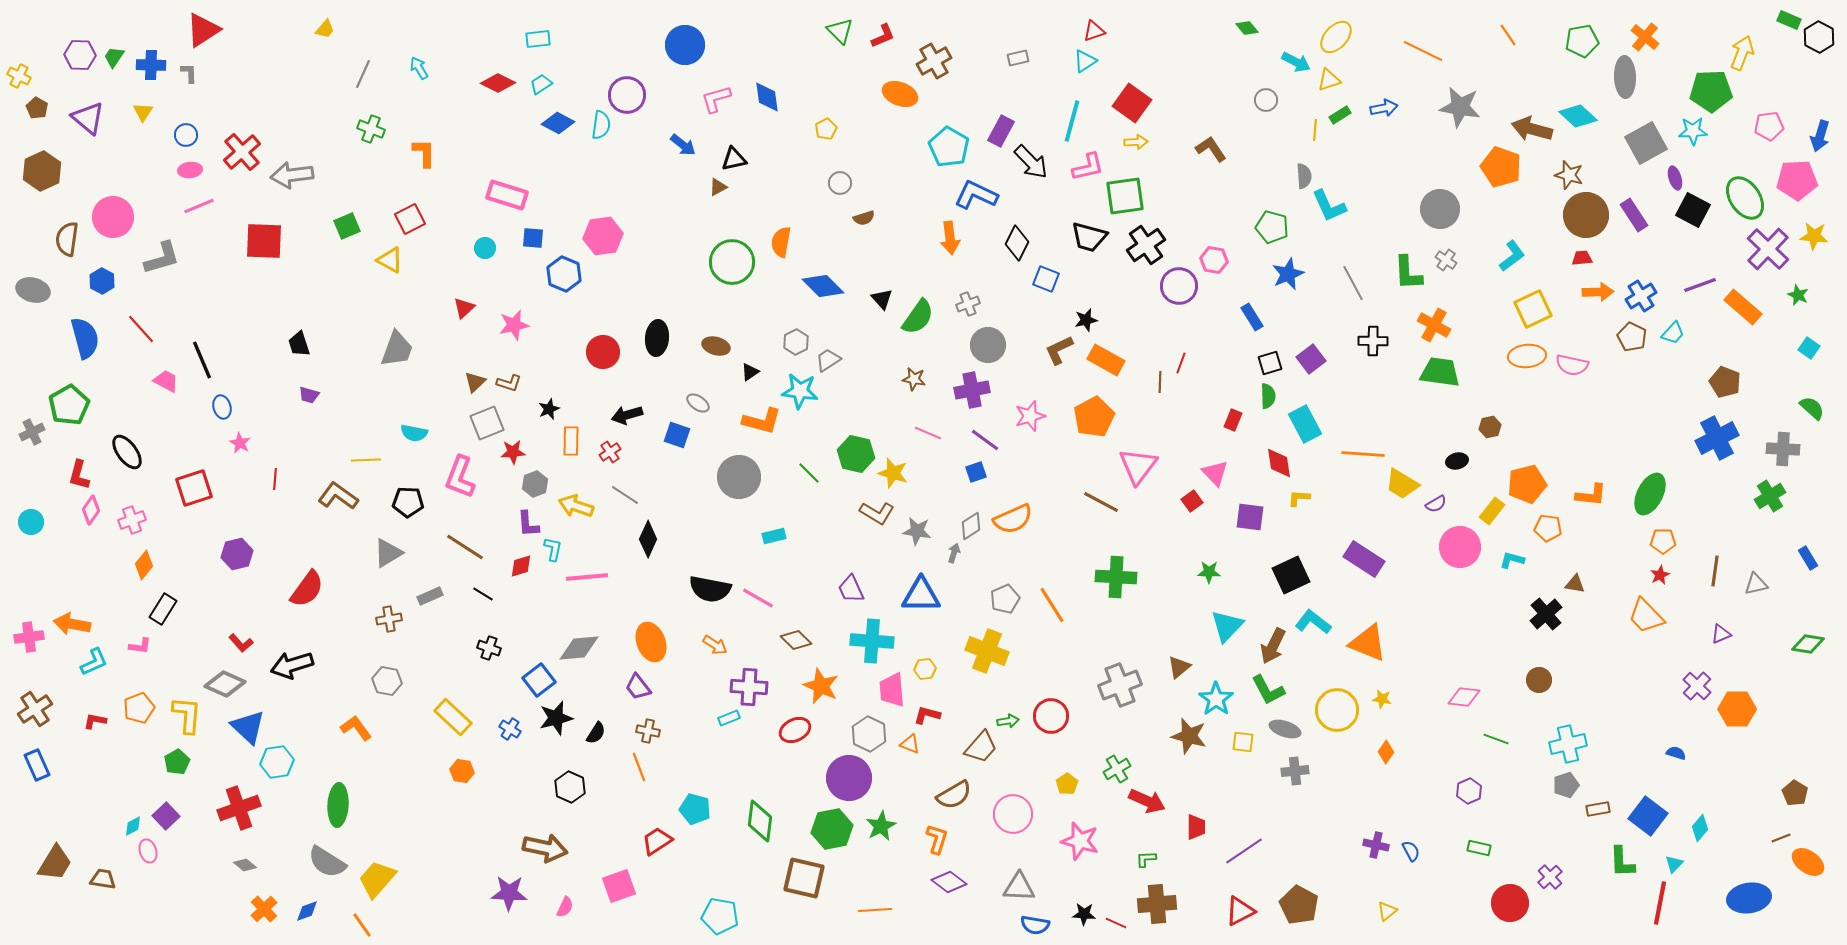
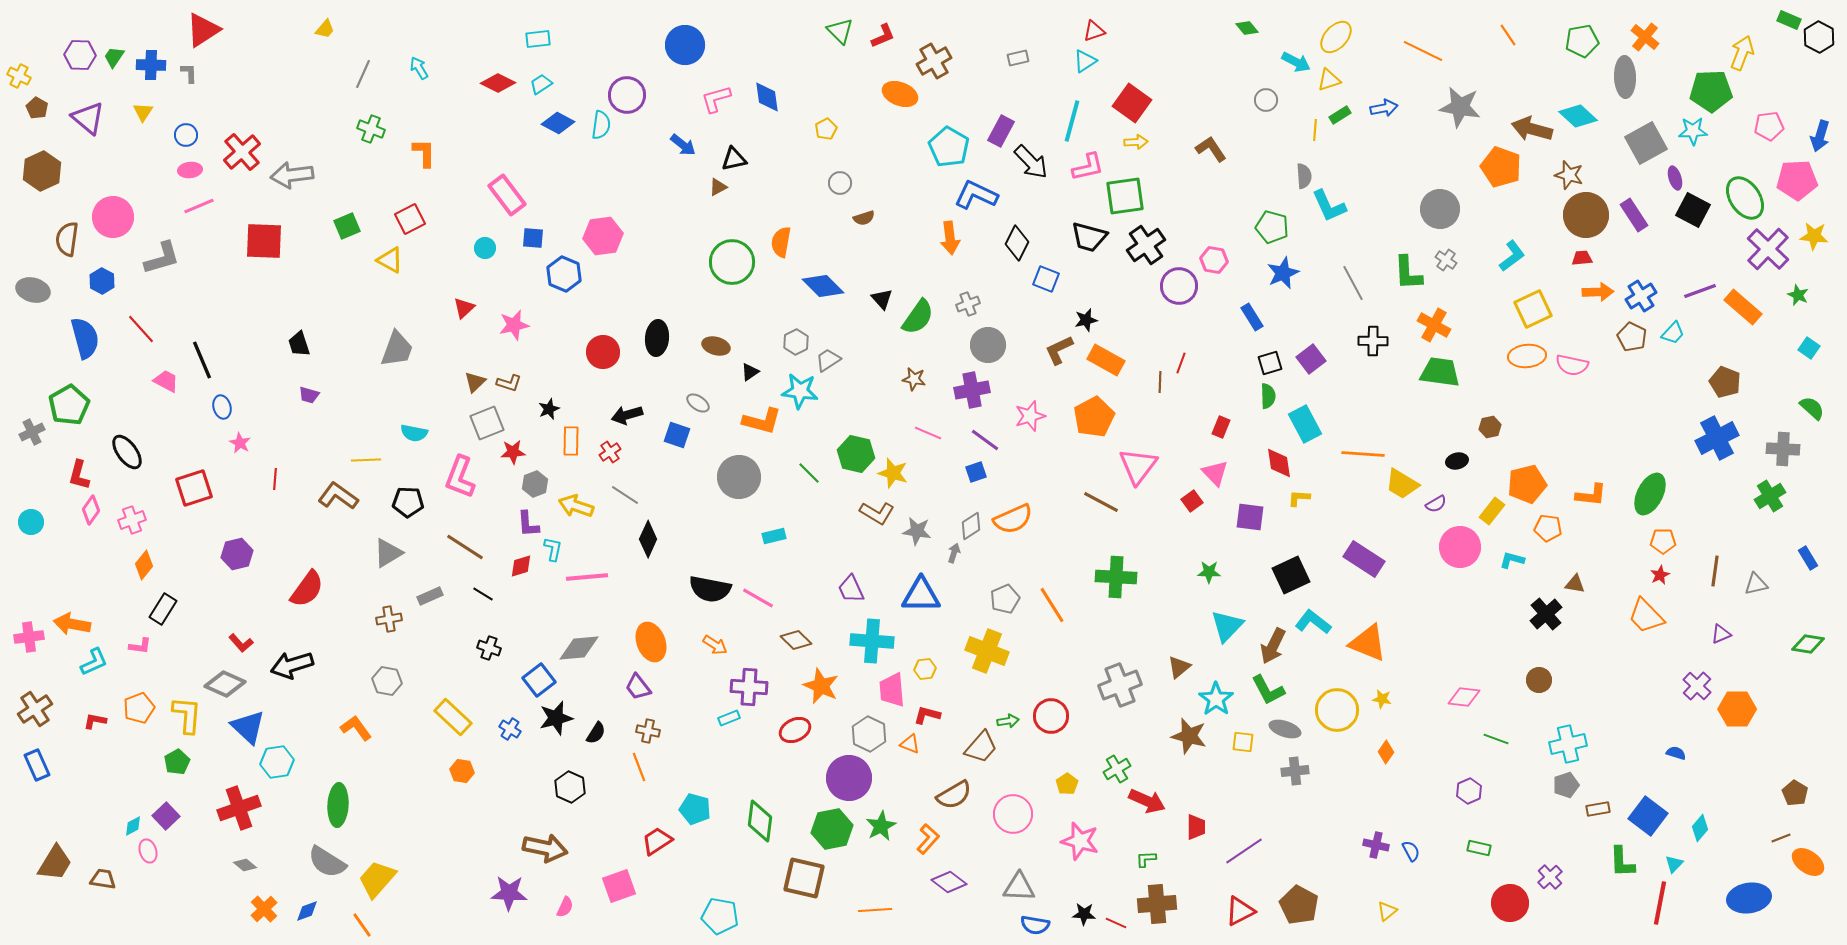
pink rectangle at (507, 195): rotated 36 degrees clockwise
blue star at (1288, 274): moved 5 px left, 1 px up
purple line at (1700, 285): moved 6 px down
red rectangle at (1233, 420): moved 12 px left, 7 px down
orange L-shape at (937, 839): moved 9 px left; rotated 24 degrees clockwise
